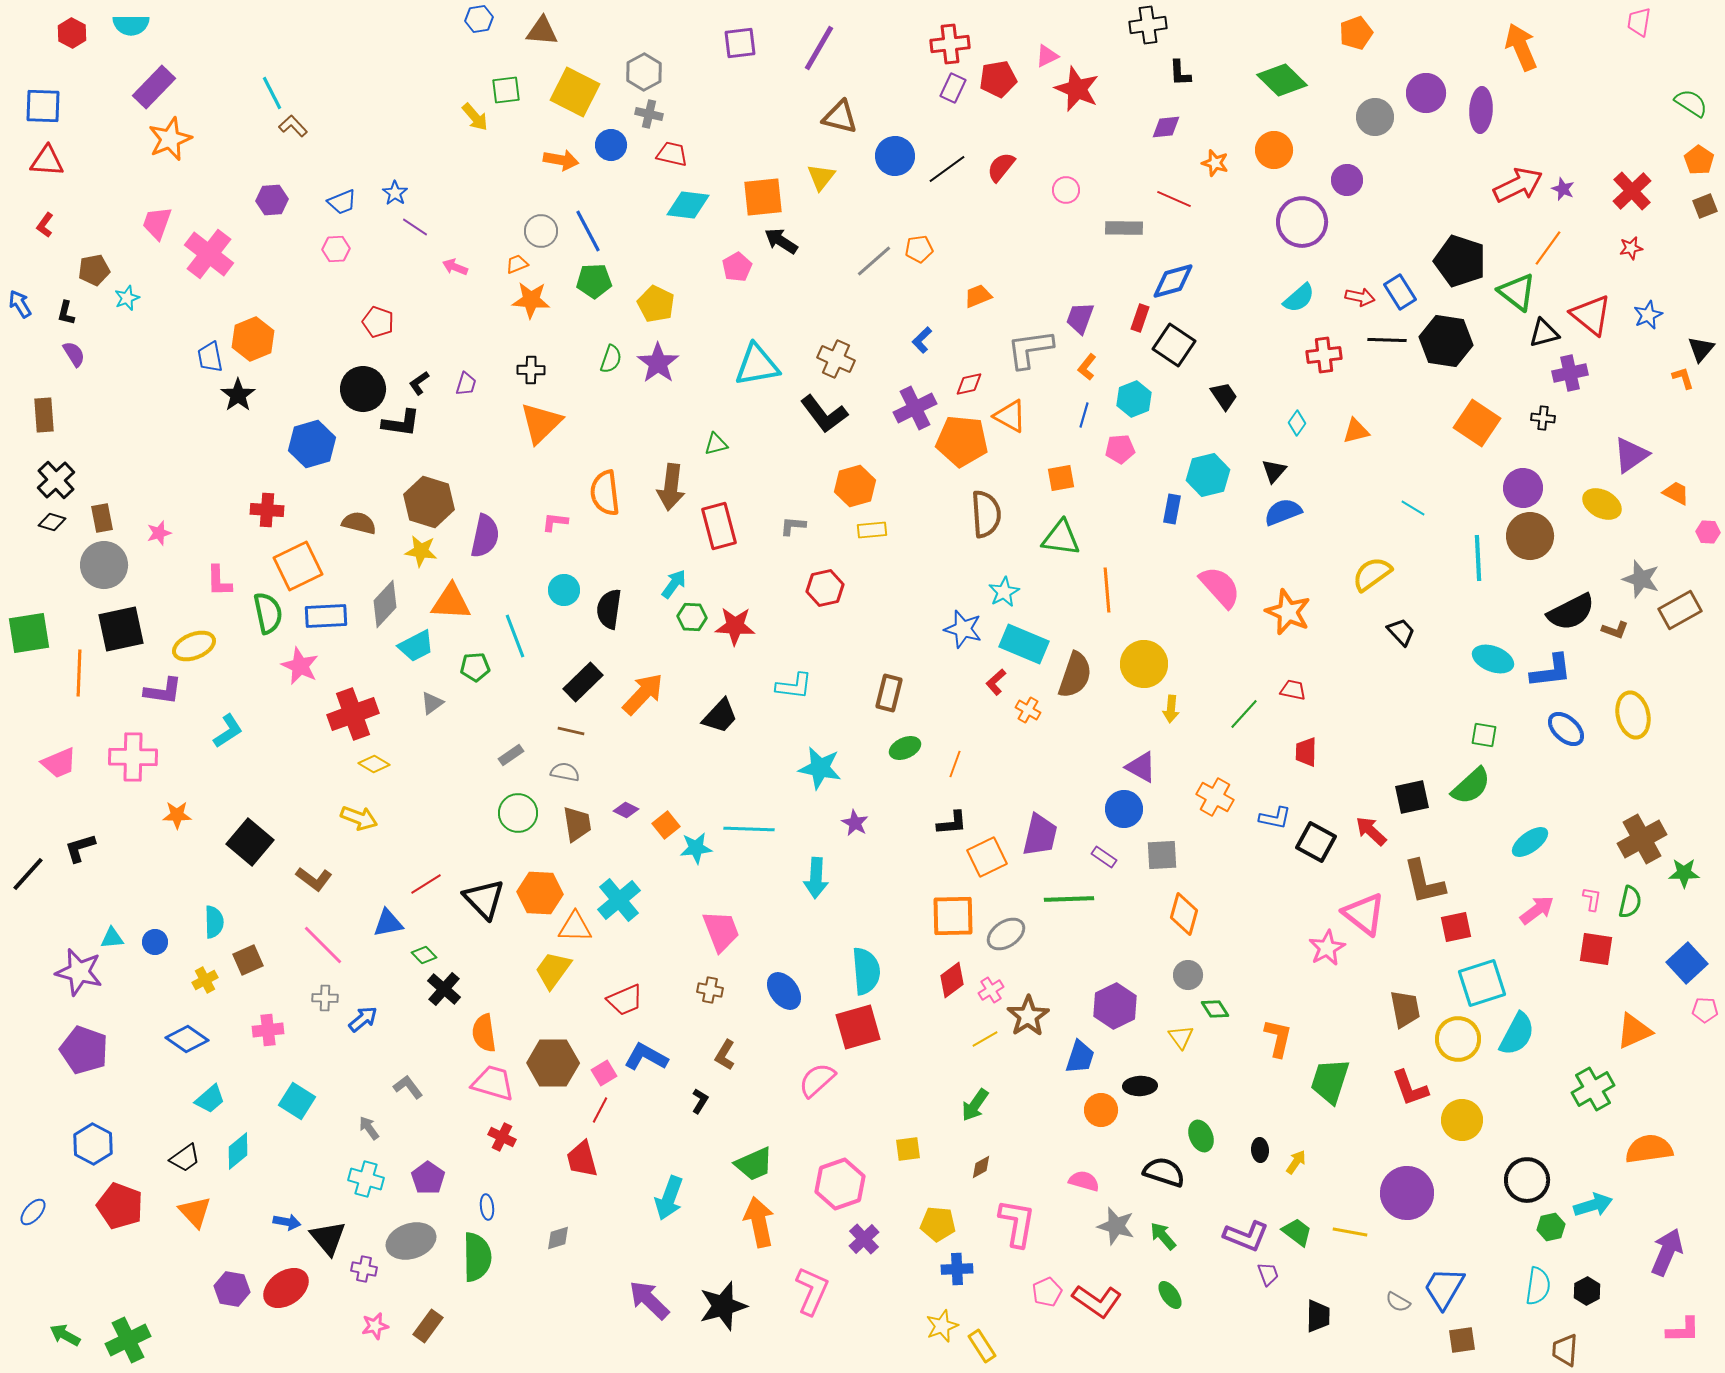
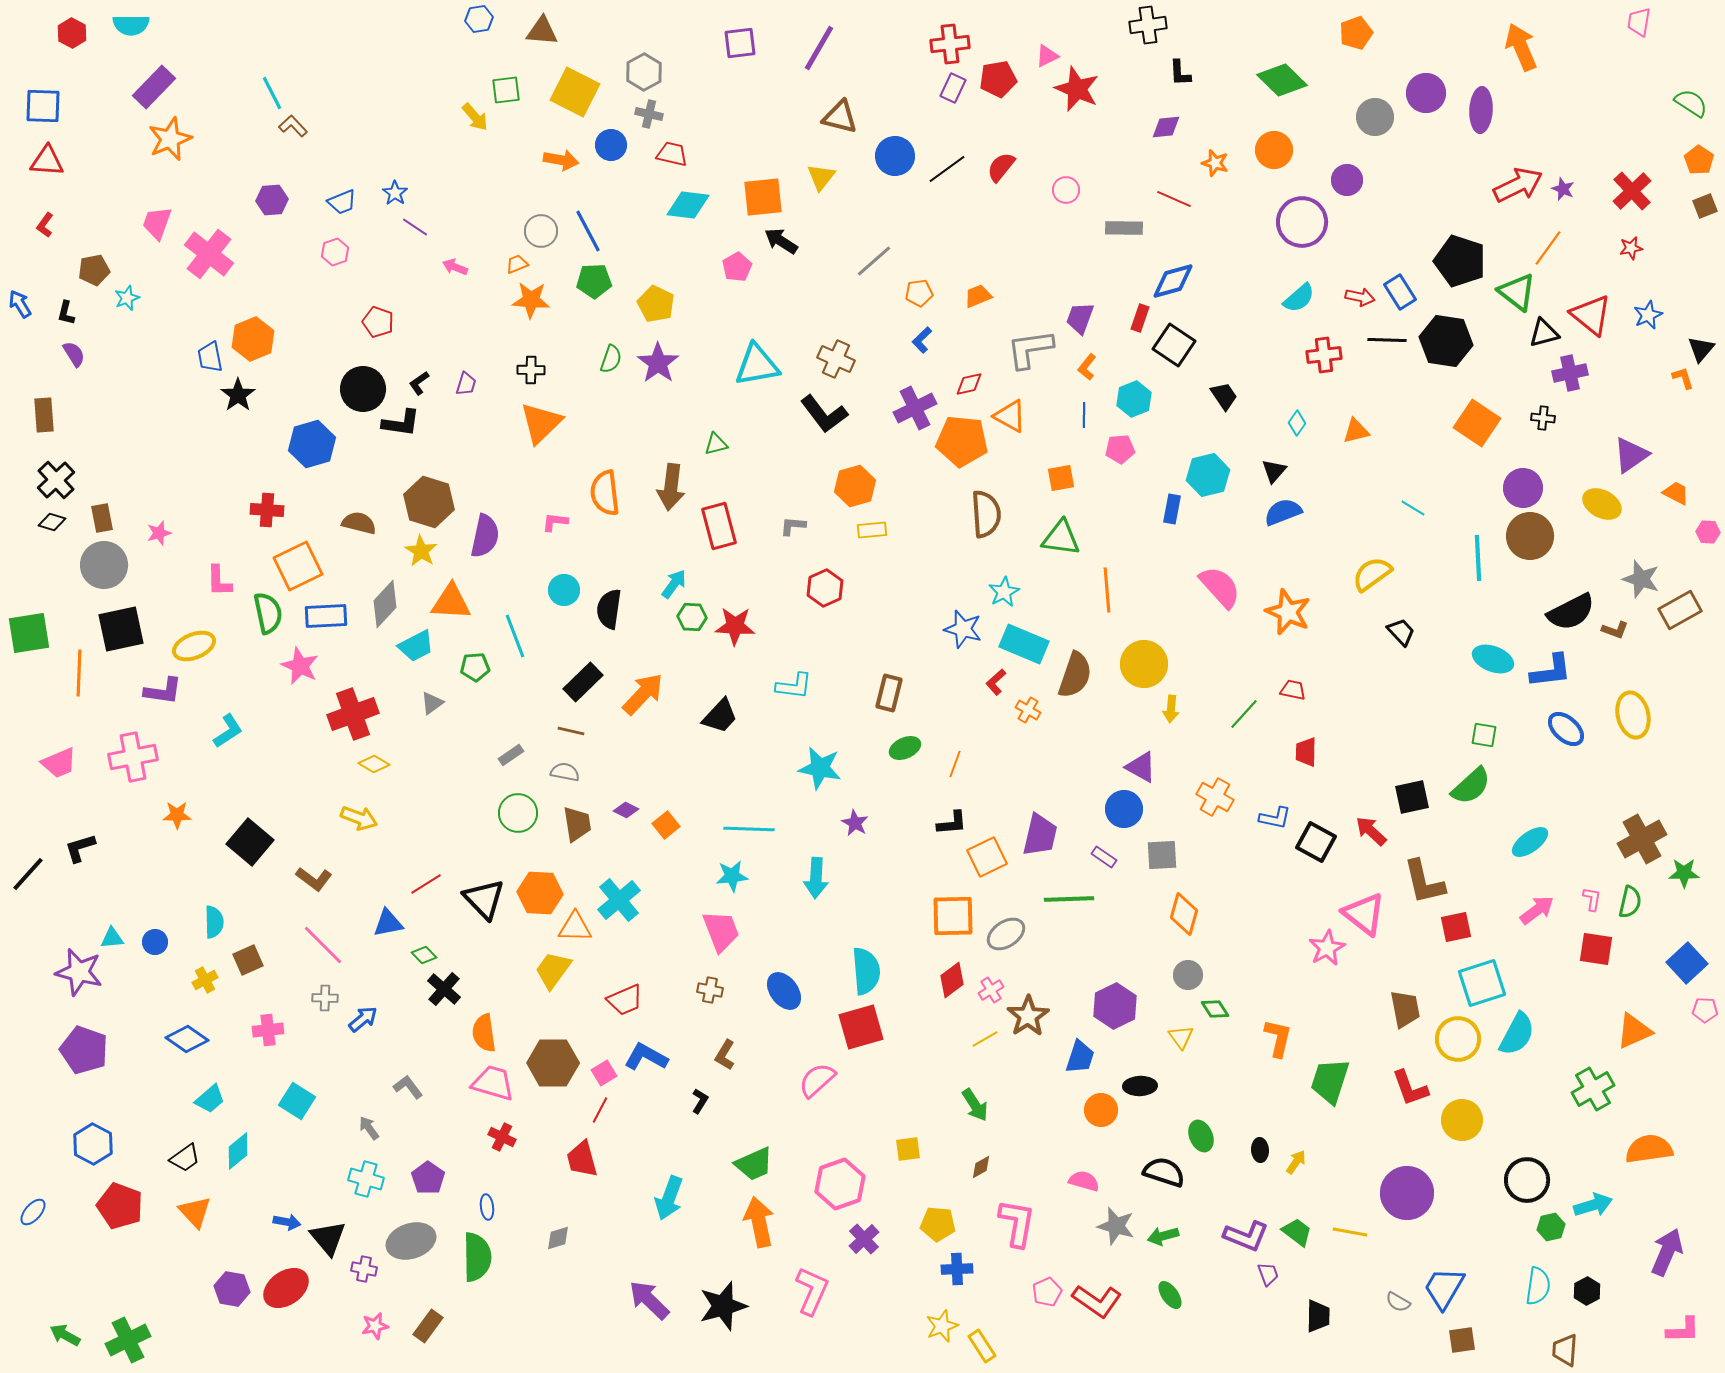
pink hexagon at (336, 249): moved 1 px left, 3 px down; rotated 16 degrees counterclockwise
orange pentagon at (919, 249): moved 44 px down
blue line at (1084, 415): rotated 15 degrees counterclockwise
yellow star at (421, 551): rotated 24 degrees clockwise
red hexagon at (825, 588): rotated 12 degrees counterclockwise
pink cross at (133, 757): rotated 12 degrees counterclockwise
cyan star at (696, 848): moved 36 px right, 28 px down
red square at (858, 1027): moved 3 px right
green arrow at (975, 1105): rotated 68 degrees counterclockwise
green arrow at (1163, 1236): rotated 64 degrees counterclockwise
